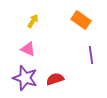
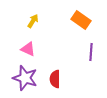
purple line: moved 3 px up; rotated 12 degrees clockwise
red semicircle: rotated 72 degrees counterclockwise
